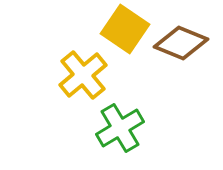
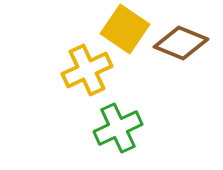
yellow cross: moved 4 px right, 5 px up; rotated 15 degrees clockwise
green cross: moved 2 px left; rotated 6 degrees clockwise
